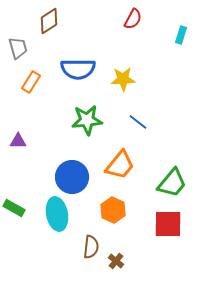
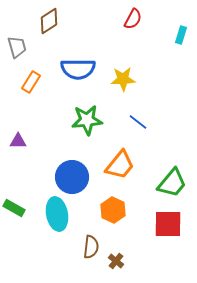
gray trapezoid: moved 1 px left, 1 px up
